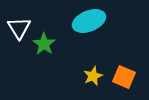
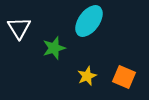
cyan ellipse: rotated 32 degrees counterclockwise
green star: moved 10 px right, 4 px down; rotated 20 degrees clockwise
yellow star: moved 6 px left
